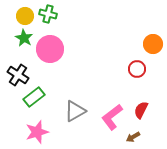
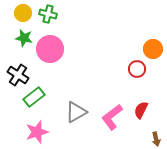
yellow circle: moved 2 px left, 3 px up
green star: rotated 18 degrees counterclockwise
orange circle: moved 5 px down
gray triangle: moved 1 px right, 1 px down
brown arrow: moved 23 px right, 2 px down; rotated 72 degrees counterclockwise
